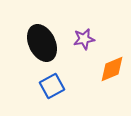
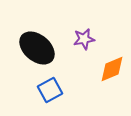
black ellipse: moved 5 px left, 5 px down; rotated 24 degrees counterclockwise
blue square: moved 2 px left, 4 px down
